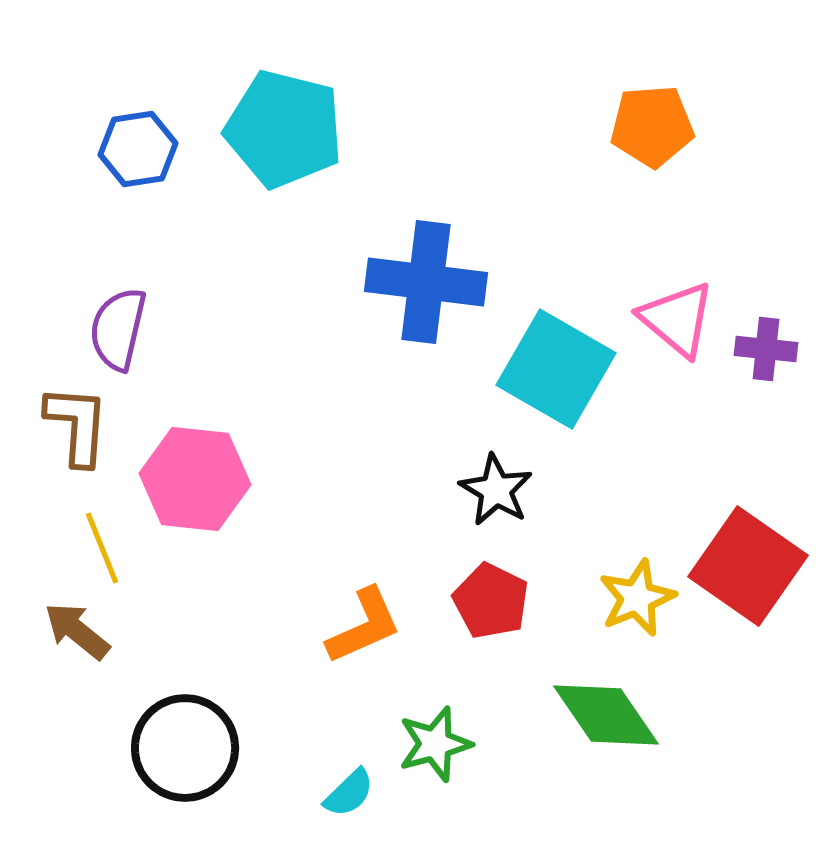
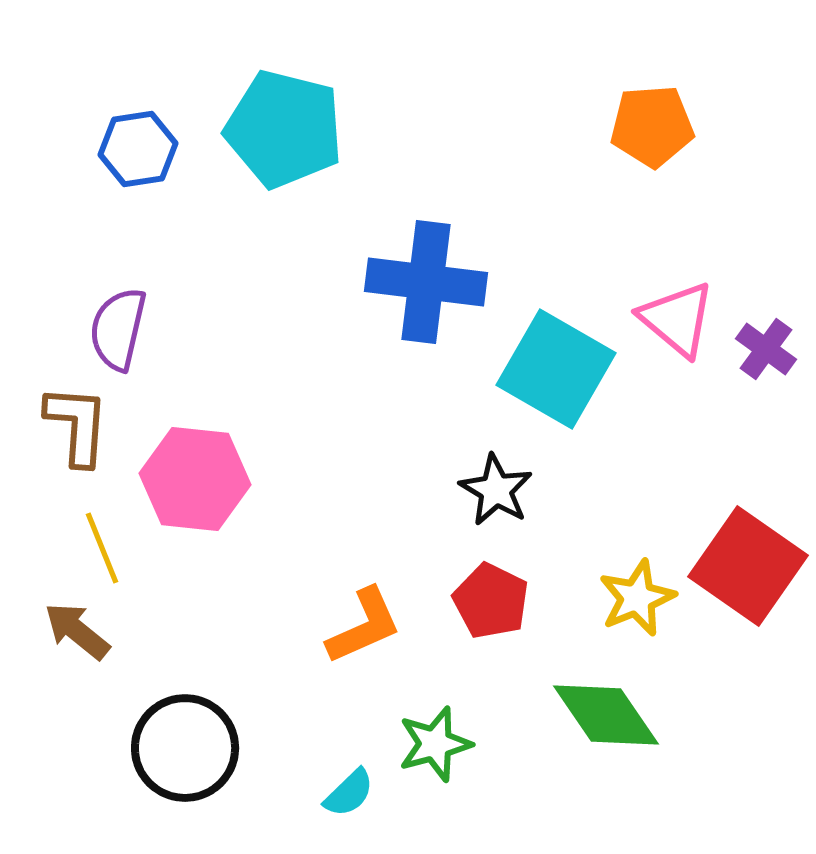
purple cross: rotated 30 degrees clockwise
